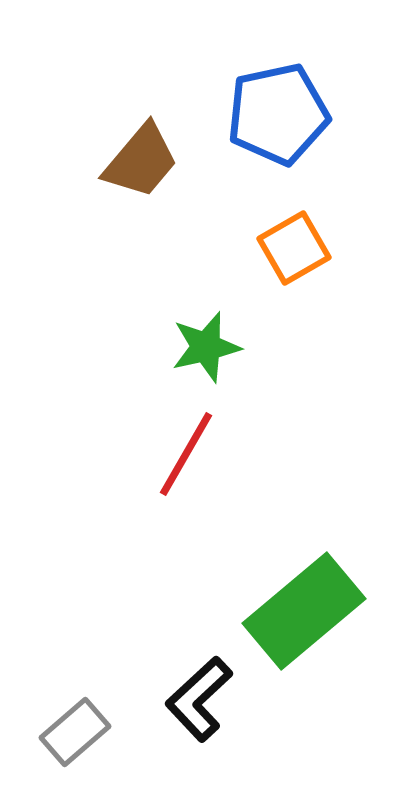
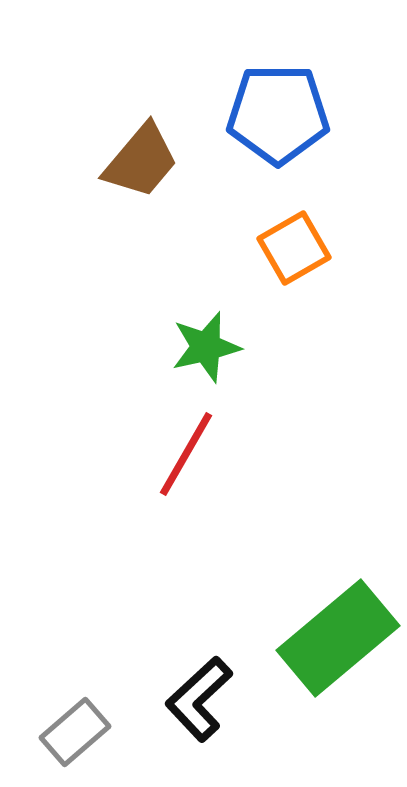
blue pentagon: rotated 12 degrees clockwise
green rectangle: moved 34 px right, 27 px down
